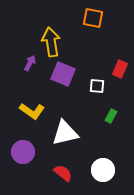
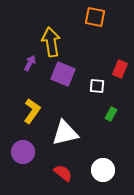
orange square: moved 2 px right, 1 px up
yellow L-shape: rotated 90 degrees counterclockwise
green rectangle: moved 2 px up
